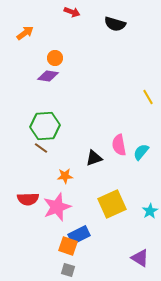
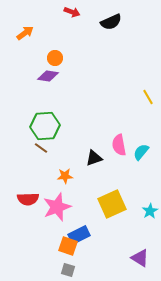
black semicircle: moved 4 px left, 2 px up; rotated 40 degrees counterclockwise
